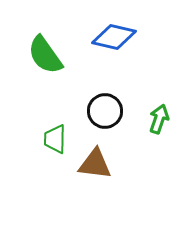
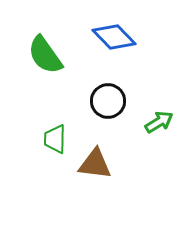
blue diamond: rotated 33 degrees clockwise
black circle: moved 3 px right, 10 px up
green arrow: moved 3 px down; rotated 40 degrees clockwise
